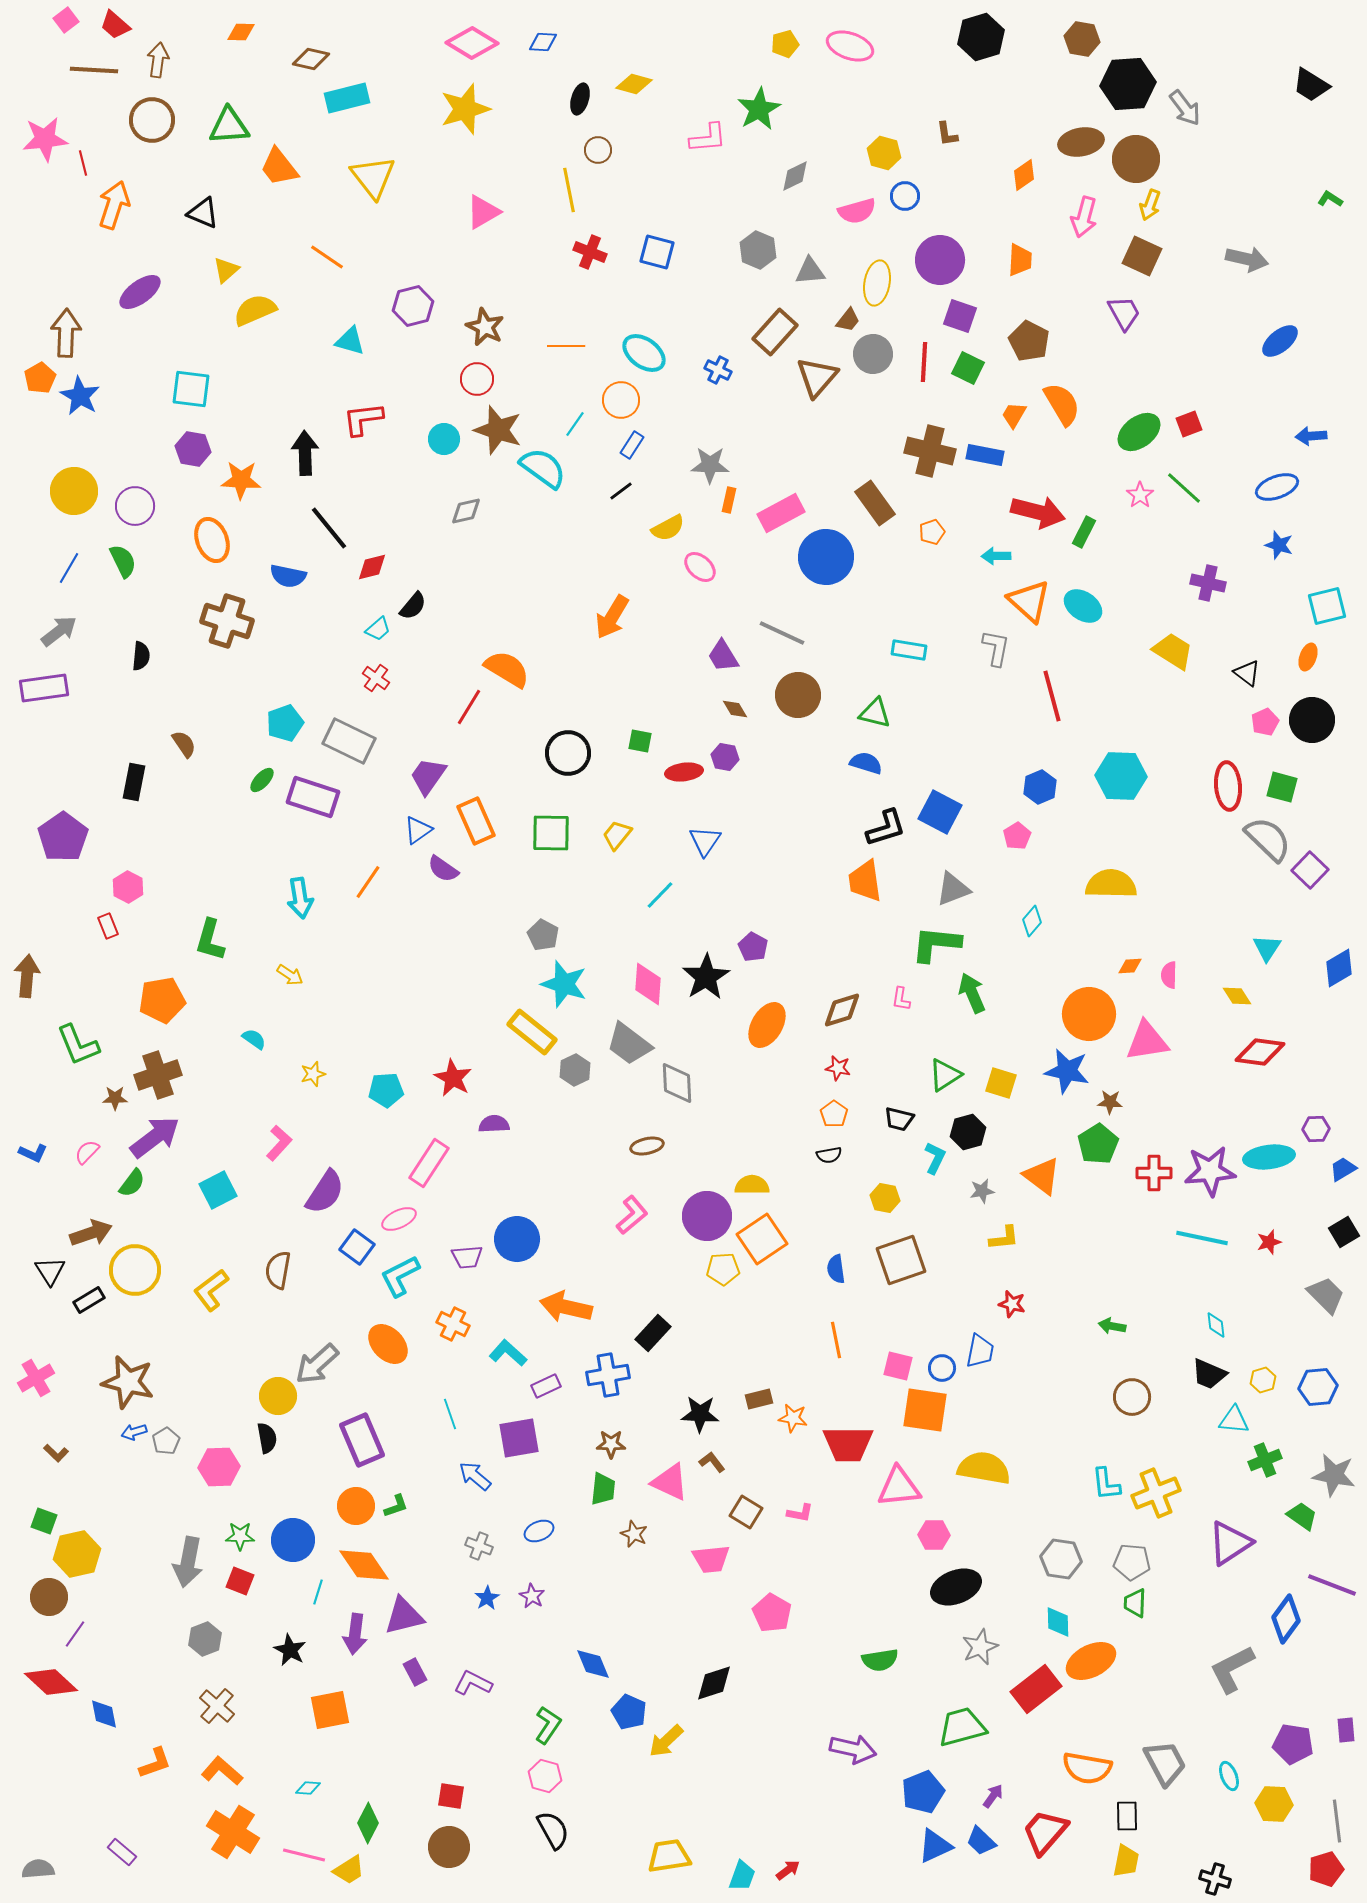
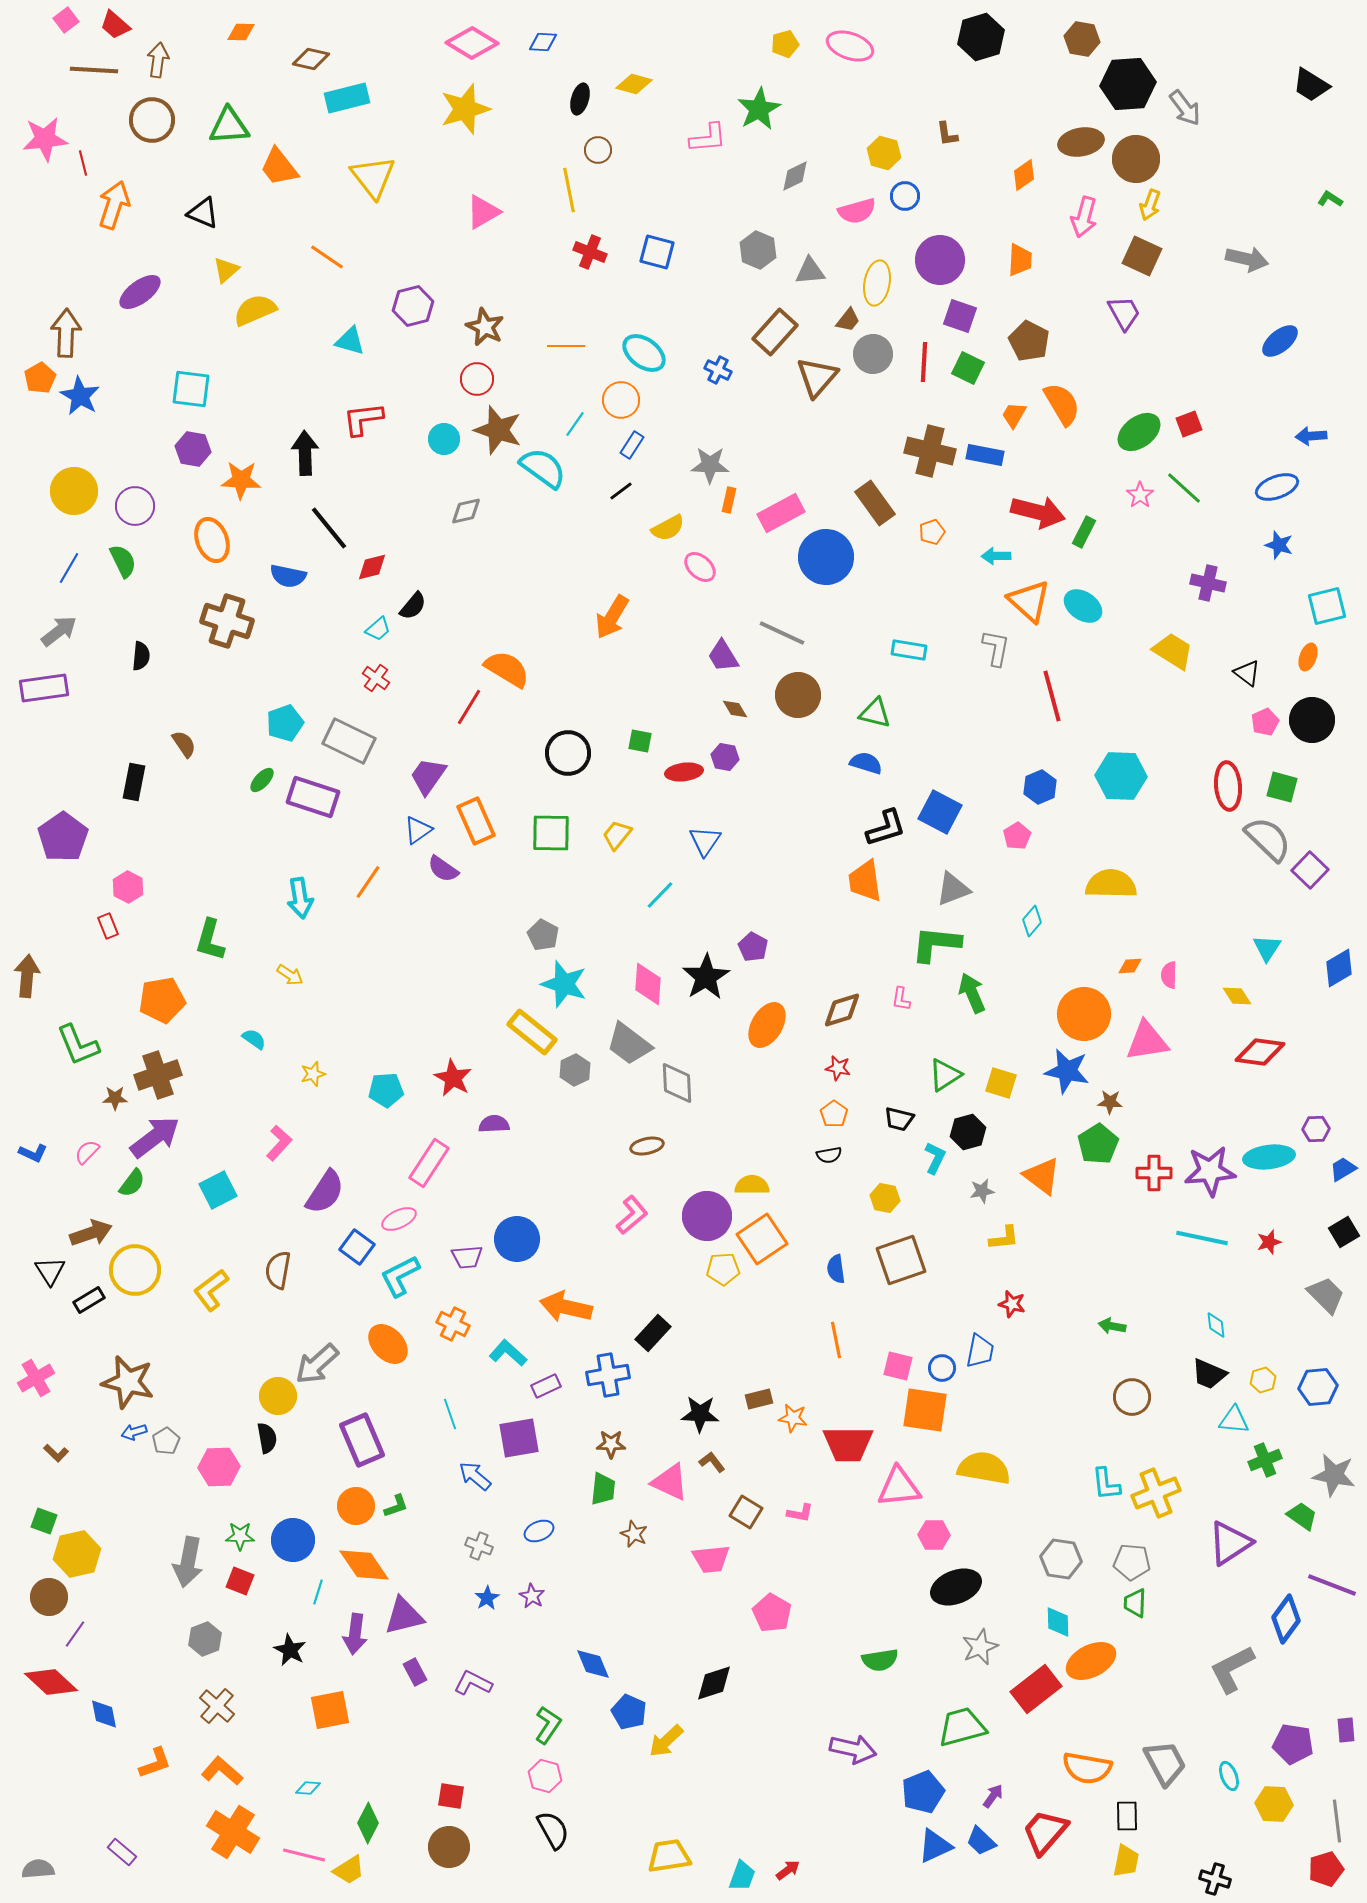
orange circle at (1089, 1014): moved 5 px left
